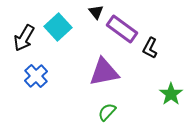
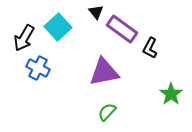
blue cross: moved 2 px right, 8 px up; rotated 20 degrees counterclockwise
